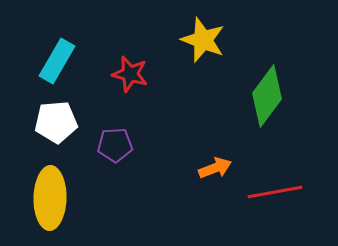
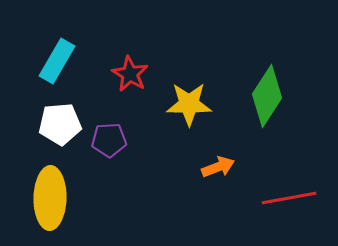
yellow star: moved 14 px left, 64 px down; rotated 21 degrees counterclockwise
red star: rotated 15 degrees clockwise
green diamond: rotated 4 degrees counterclockwise
white pentagon: moved 4 px right, 2 px down
purple pentagon: moved 6 px left, 5 px up
orange arrow: moved 3 px right, 1 px up
red line: moved 14 px right, 6 px down
